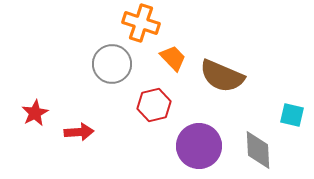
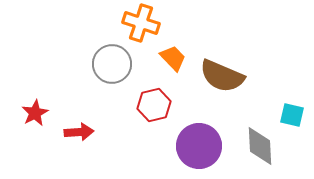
gray diamond: moved 2 px right, 4 px up
